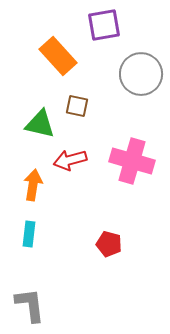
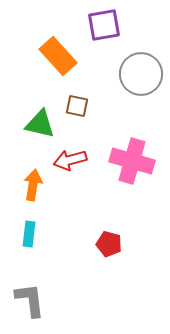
gray L-shape: moved 5 px up
